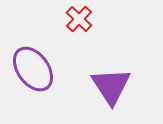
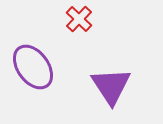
purple ellipse: moved 2 px up
